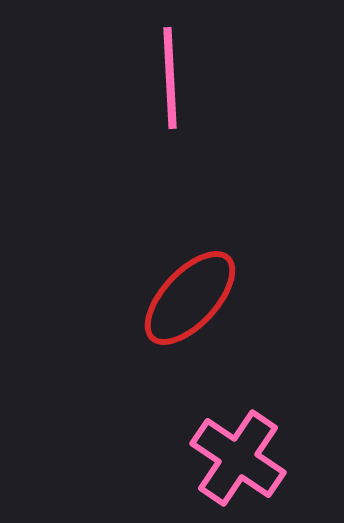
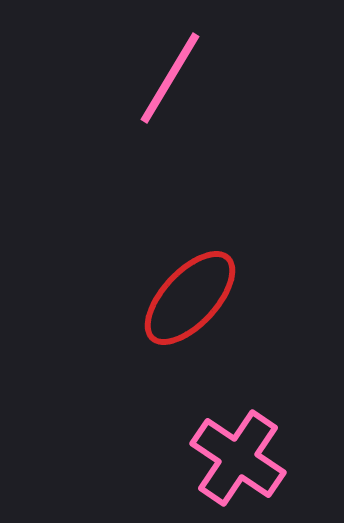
pink line: rotated 34 degrees clockwise
